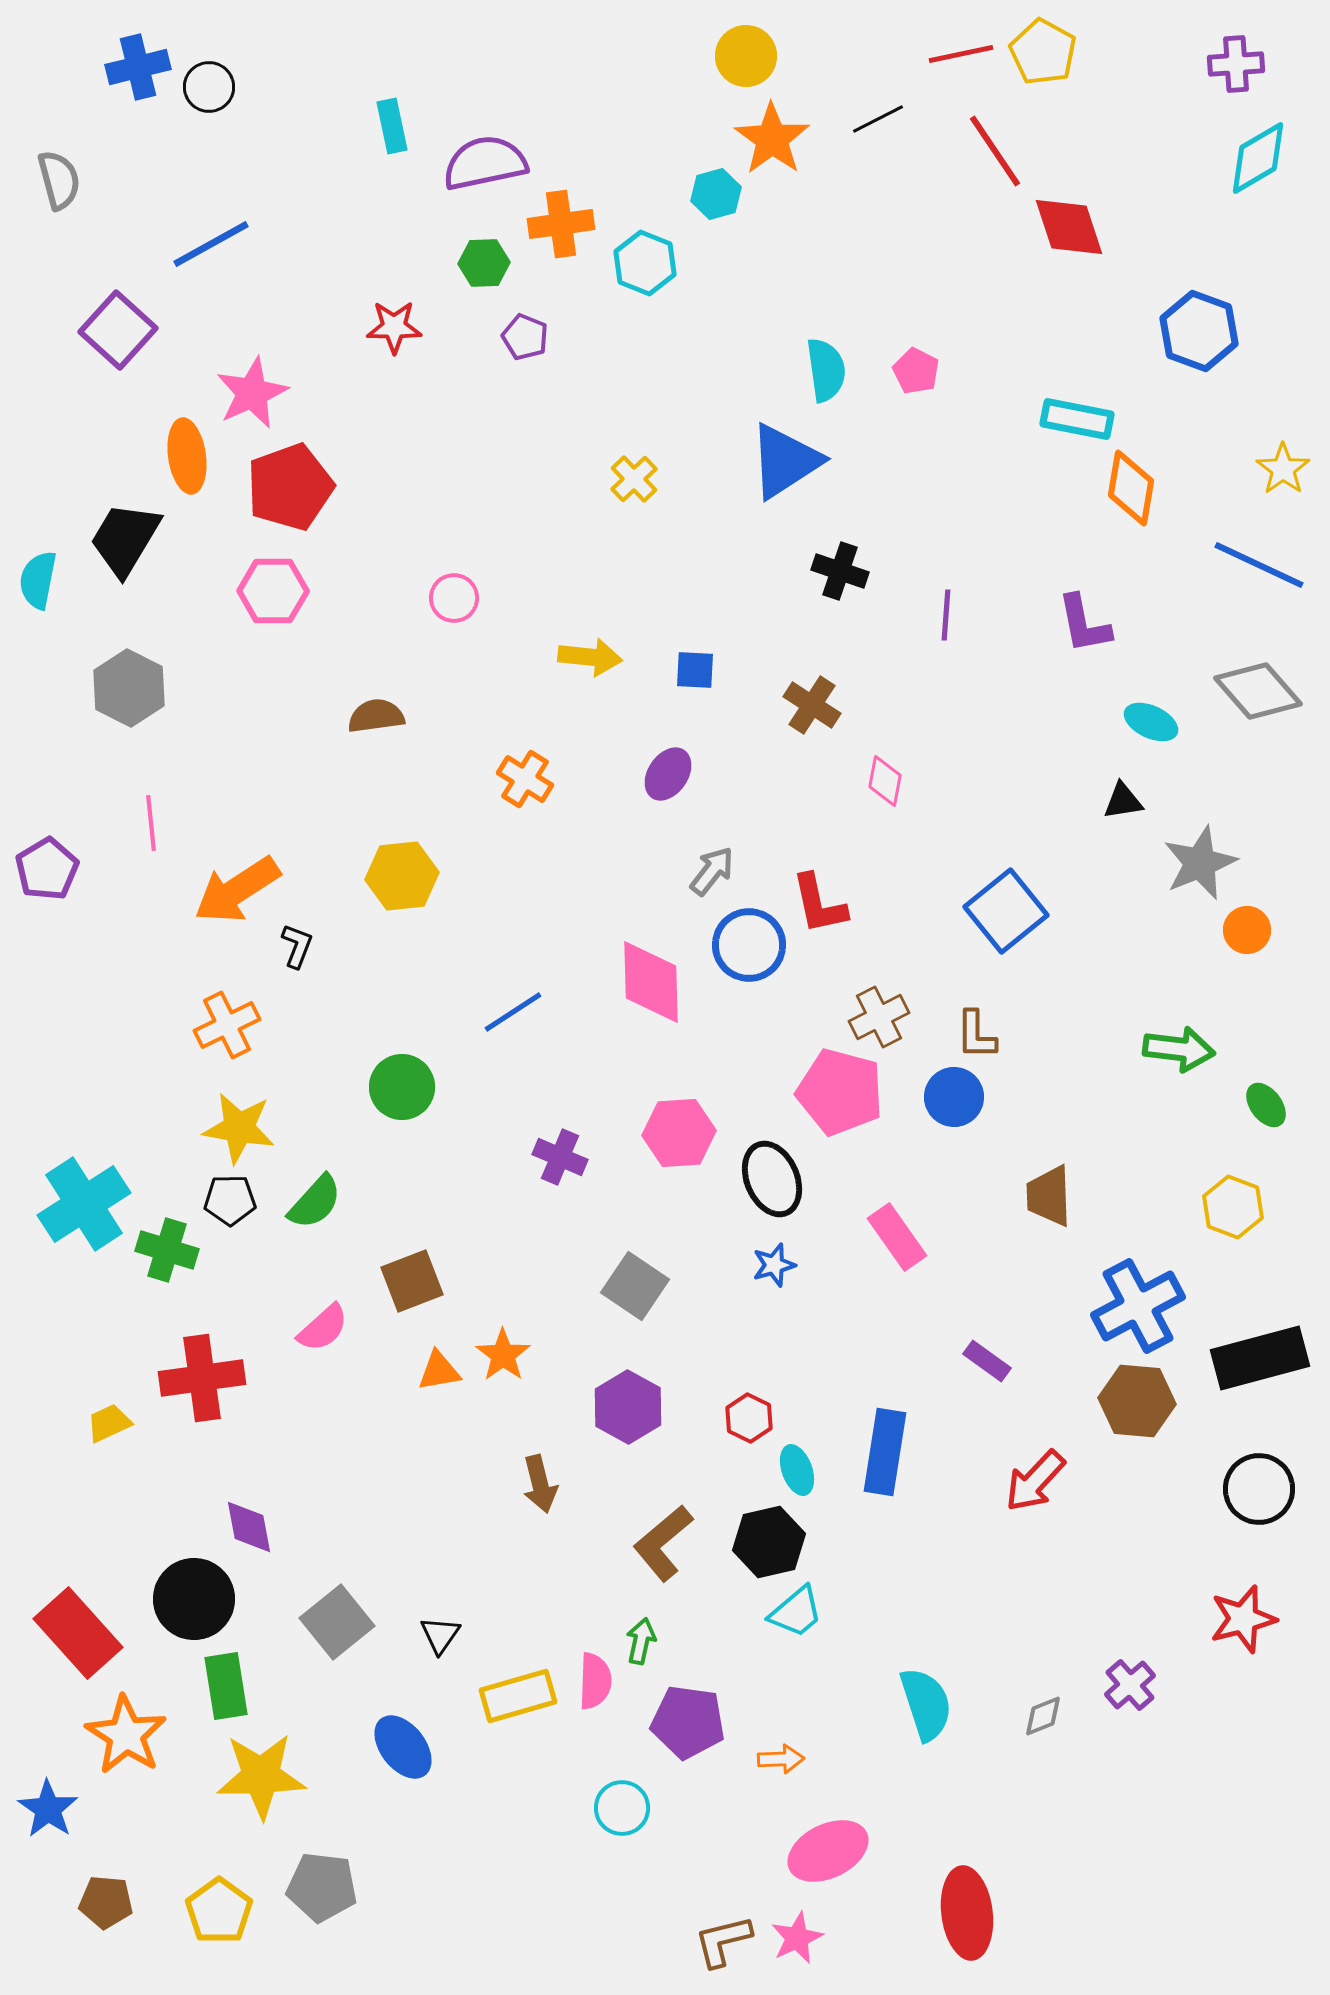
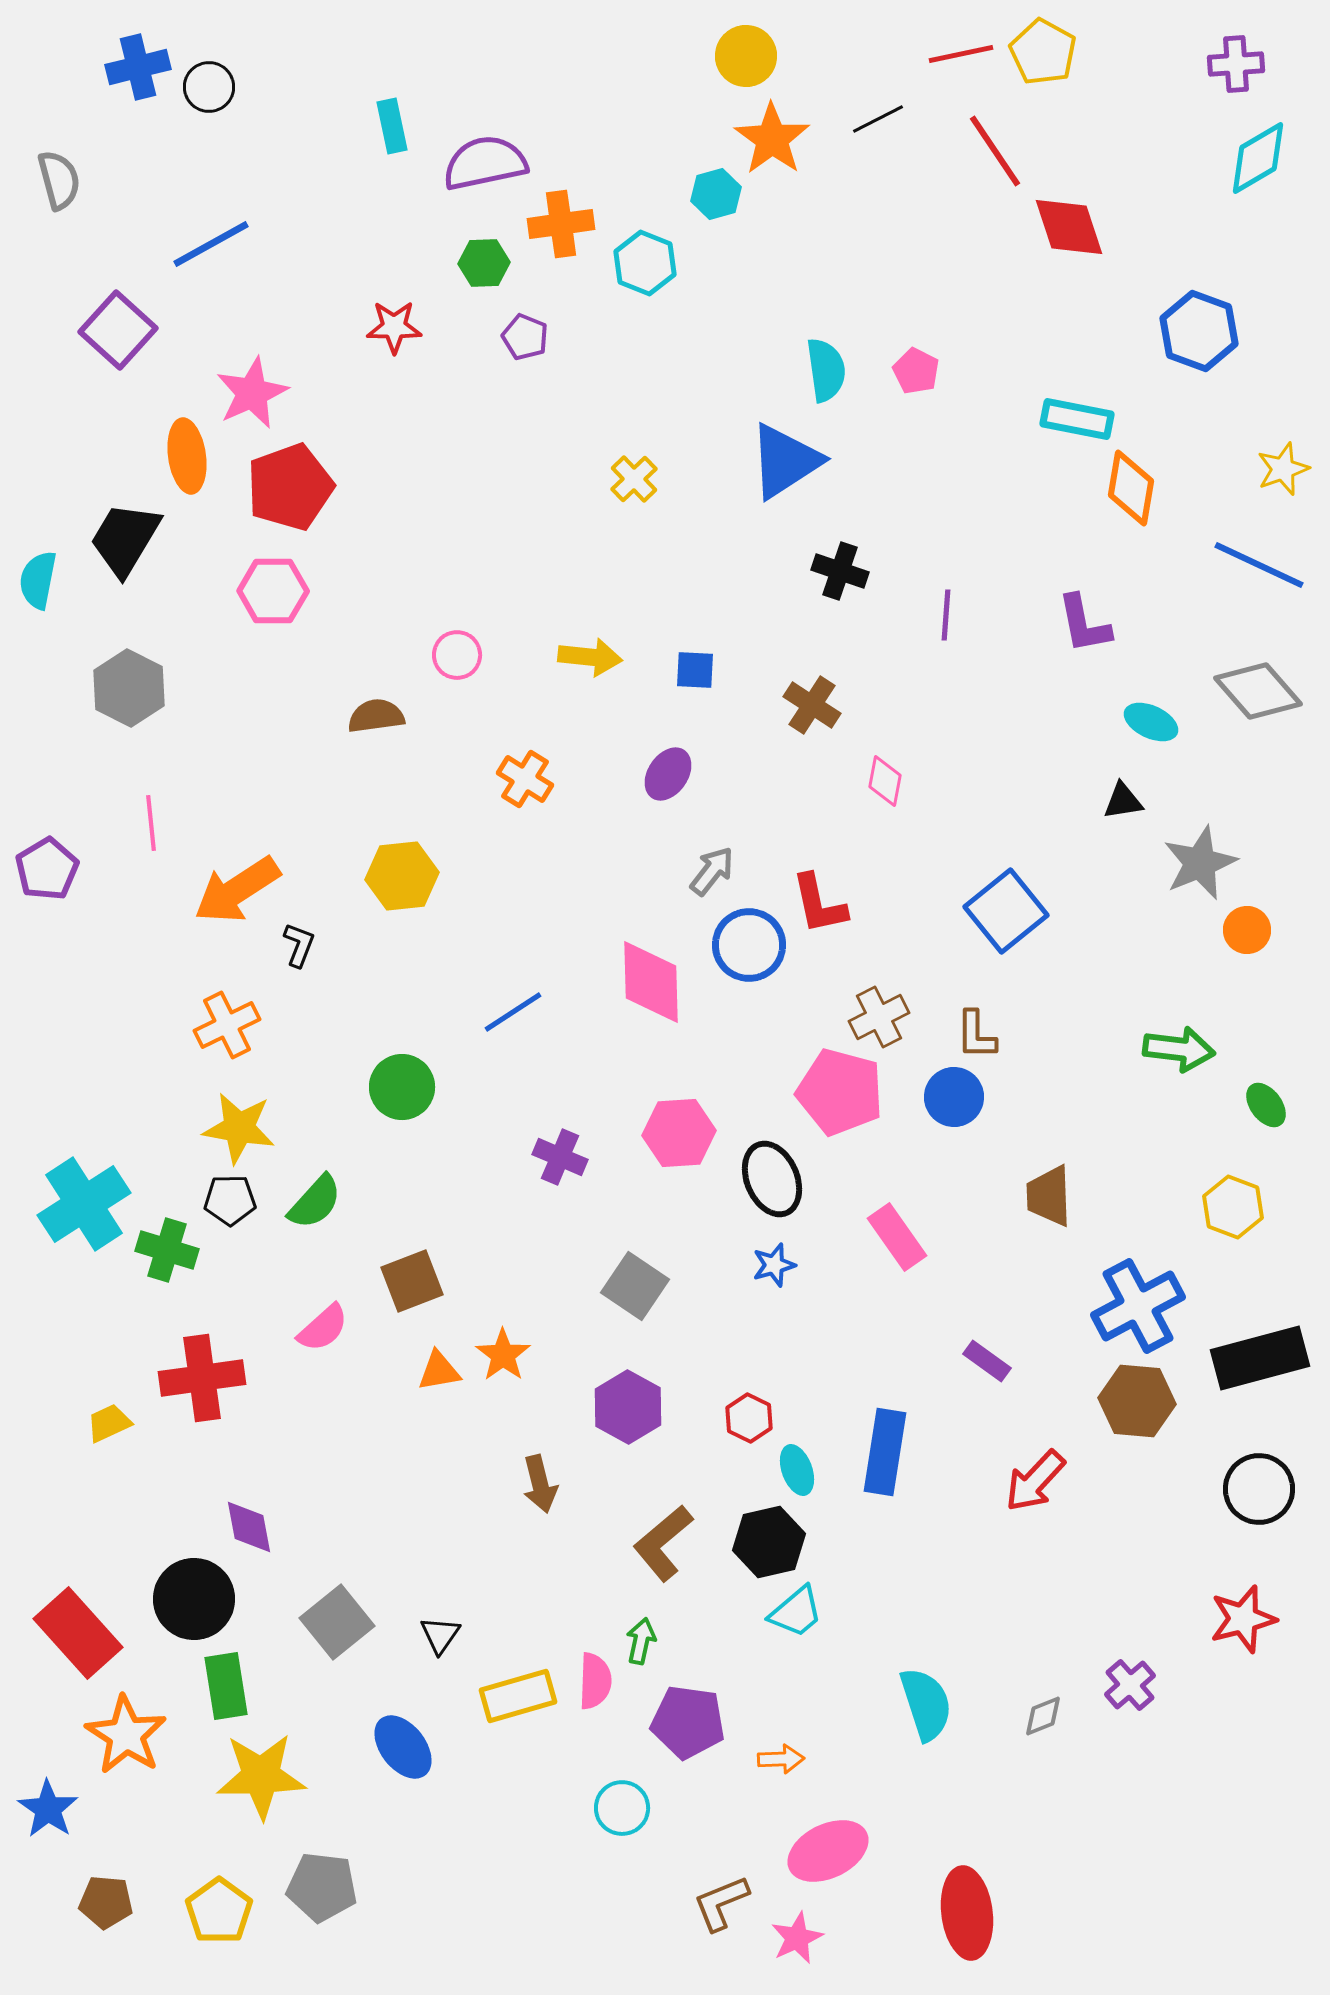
yellow star at (1283, 469): rotated 16 degrees clockwise
pink circle at (454, 598): moved 3 px right, 57 px down
black L-shape at (297, 946): moved 2 px right, 1 px up
brown L-shape at (723, 1941): moved 2 px left, 38 px up; rotated 8 degrees counterclockwise
